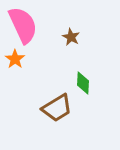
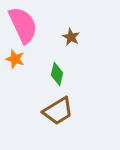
orange star: rotated 18 degrees counterclockwise
green diamond: moved 26 px left, 9 px up; rotated 10 degrees clockwise
brown trapezoid: moved 1 px right, 3 px down
